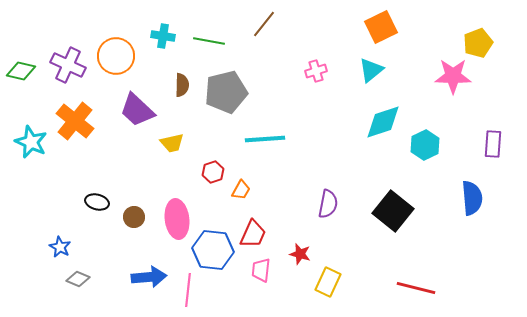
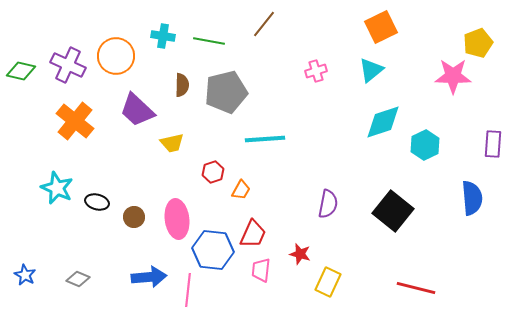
cyan star: moved 26 px right, 46 px down
blue star: moved 35 px left, 28 px down
